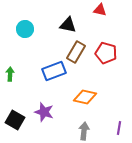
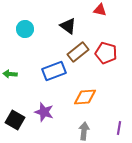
black triangle: moved 1 px down; rotated 24 degrees clockwise
brown rectangle: moved 2 px right; rotated 20 degrees clockwise
green arrow: rotated 88 degrees counterclockwise
orange diamond: rotated 15 degrees counterclockwise
